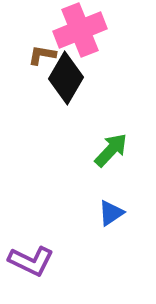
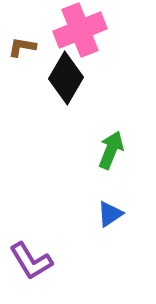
brown L-shape: moved 20 px left, 8 px up
green arrow: rotated 21 degrees counterclockwise
blue triangle: moved 1 px left, 1 px down
purple L-shape: rotated 33 degrees clockwise
